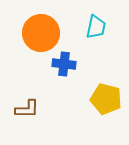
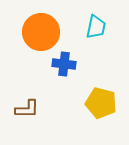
orange circle: moved 1 px up
yellow pentagon: moved 5 px left, 4 px down
